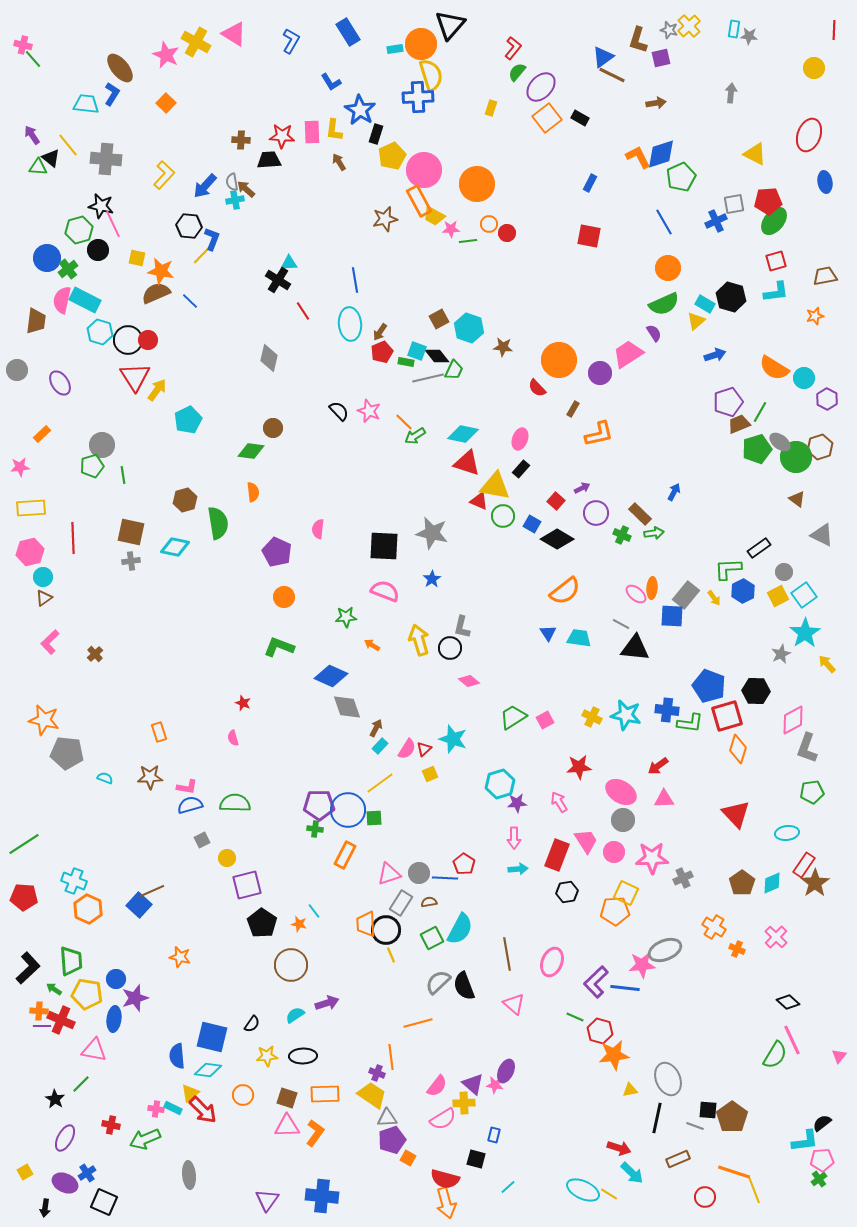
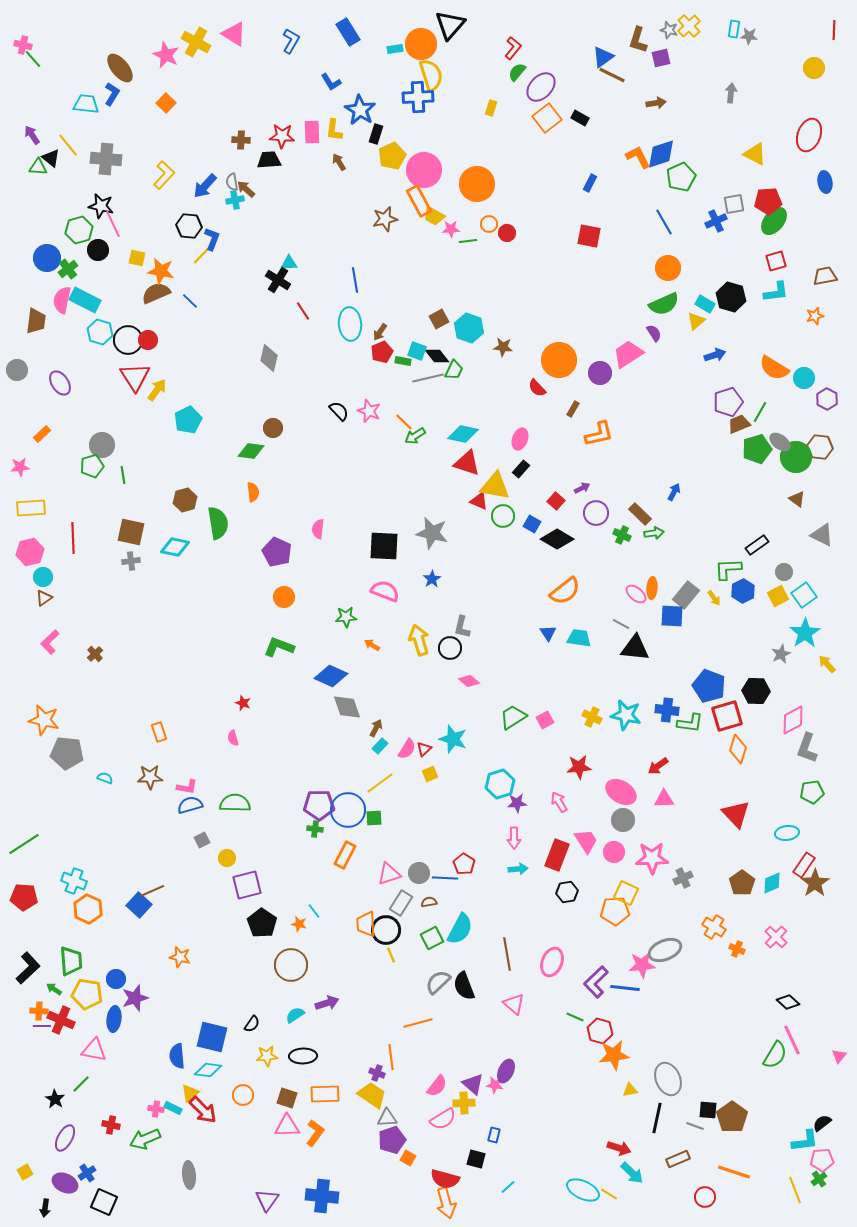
green rectangle at (406, 362): moved 3 px left, 1 px up
brown hexagon at (820, 447): rotated 25 degrees clockwise
black rectangle at (759, 548): moved 2 px left, 3 px up
yellow line at (754, 1190): moved 41 px right
